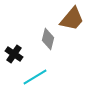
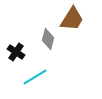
brown trapezoid: rotated 8 degrees counterclockwise
black cross: moved 2 px right, 2 px up
